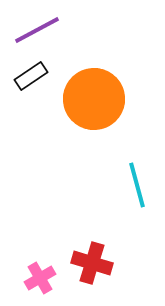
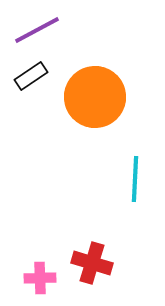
orange circle: moved 1 px right, 2 px up
cyan line: moved 2 px left, 6 px up; rotated 18 degrees clockwise
pink cross: rotated 28 degrees clockwise
